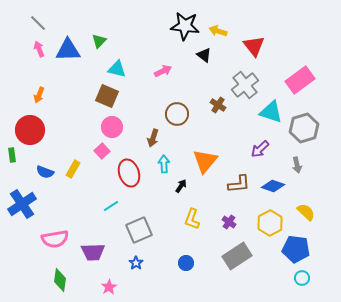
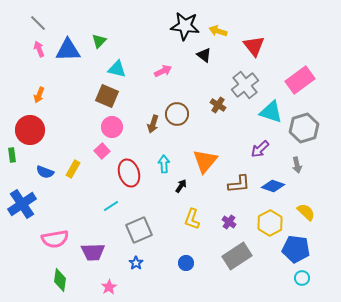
brown arrow at (153, 138): moved 14 px up
